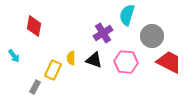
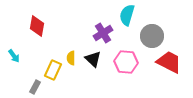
red diamond: moved 3 px right
black triangle: moved 1 px left, 1 px up; rotated 24 degrees clockwise
